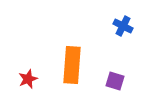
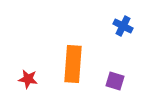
orange rectangle: moved 1 px right, 1 px up
red star: rotated 30 degrees clockwise
